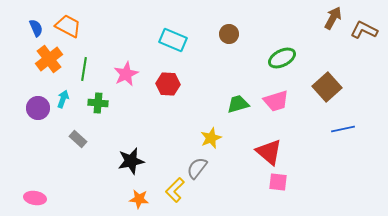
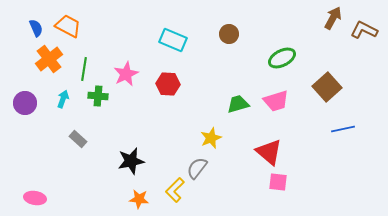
green cross: moved 7 px up
purple circle: moved 13 px left, 5 px up
